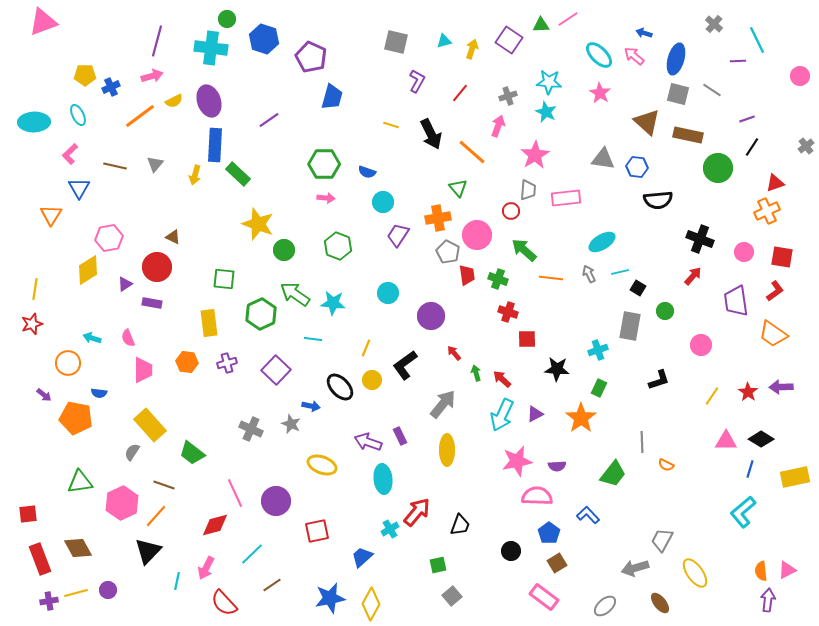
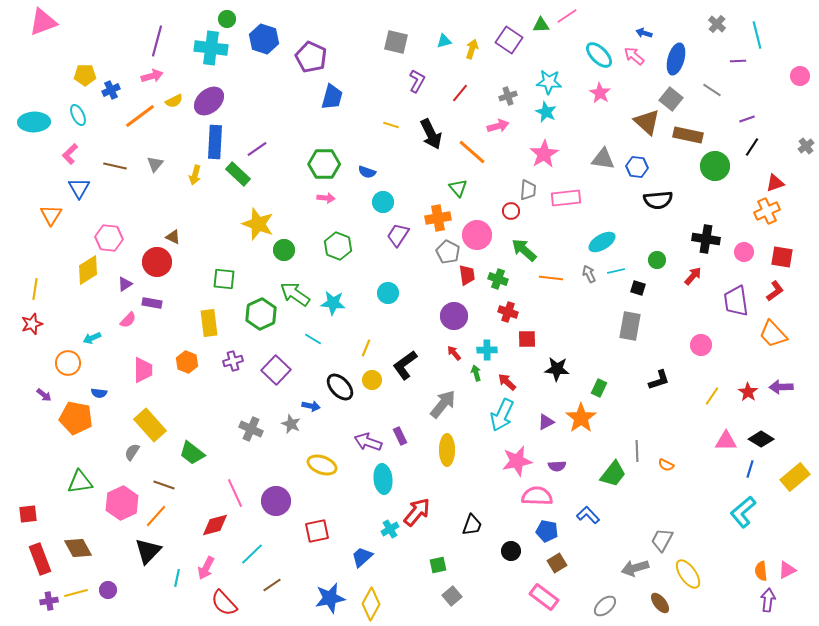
pink line at (568, 19): moved 1 px left, 3 px up
gray cross at (714, 24): moved 3 px right
cyan line at (757, 40): moved 5 px up; rotated 12 degrees clockwise
blue cross at (111, 87): moved 3 px down
gray square at (678, 94): moved 7 px left, 5 px down; rotated 25 degrees clockwise
purple ellipse at (209, 101): rotated 68 degrees clockwise
purple line at (269, 120): moved 12 px left, 29 px down
pink arrow at (498, 126): rotated 55 degrees clockwise
blue rectangle at (215, 145): moved 3 px up
pink star at (535, 155): moved 9 px right, 1 px up
green circle at (718, 168): moved 3 px left, 2 px up
pink hexagon at (109, 238): rotated 16 degrees clockwise
black cross at (700, 239): moved 6 px right; rotated 12 degrees counterclockwise
red circle at (157, 267): moved 5 px up
cyan line at (620, 272): moved 4 px left, 1 px up
black square at (638, 288): rotated 14 degrees counterclockwise
green circle at (665, 311): moved 8 px left, 51 px up
purple circle at (431, 316): moved 23 px right
orange trapezoid at (773, 334): rotated 12 degrees clockwise
cyan arrow at (92, 338): rotated 42 degrees counterclockwise
pink semicircle at (128, 338): moved 18 px up; rotated 114 degrees counterclockwise
cyan line at (313, 339): rotated 24 degrees clockwise
cyan cross at (598, 350): moved 111 px left; rotated 18 degrees clockwise
orange hexagon at (187, 362): rotated 15 degrees clockwise
purple cross at (227, 363): moved 6 px right, 2 px up
red arrow at (502, 379): moved 5 px right, 3 px down
purple triangle at (535, 414): moved 11 px right, 8 px down
gray line at (642, 442): moved 5 px left, 9 px down
yellow rectangle at (795, 477): rotated 28 degrees counterclockwise
black trapezoid at (460, 525): moved 12 px right
blue pentagon at (549, 533): moved 2 px left, 2 px up; rotated 25 degrees counterclockwise
yellow ellipse at (695, 573): moved 7 px left, 1 px down
cyan line at (177, 581): moved 3 px up
